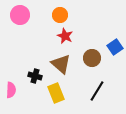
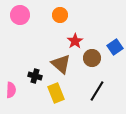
red star: moved 10 px right, 5 px down; rotated 14 degrees clockwise
